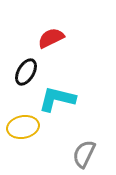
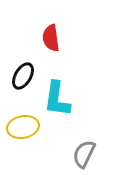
red semicircle: rotated 72 degrees counterclockwise
black ellipse: moved 3 px left, 4 px down
cyan L-shape: rotated 96 degrees counterclockwise
